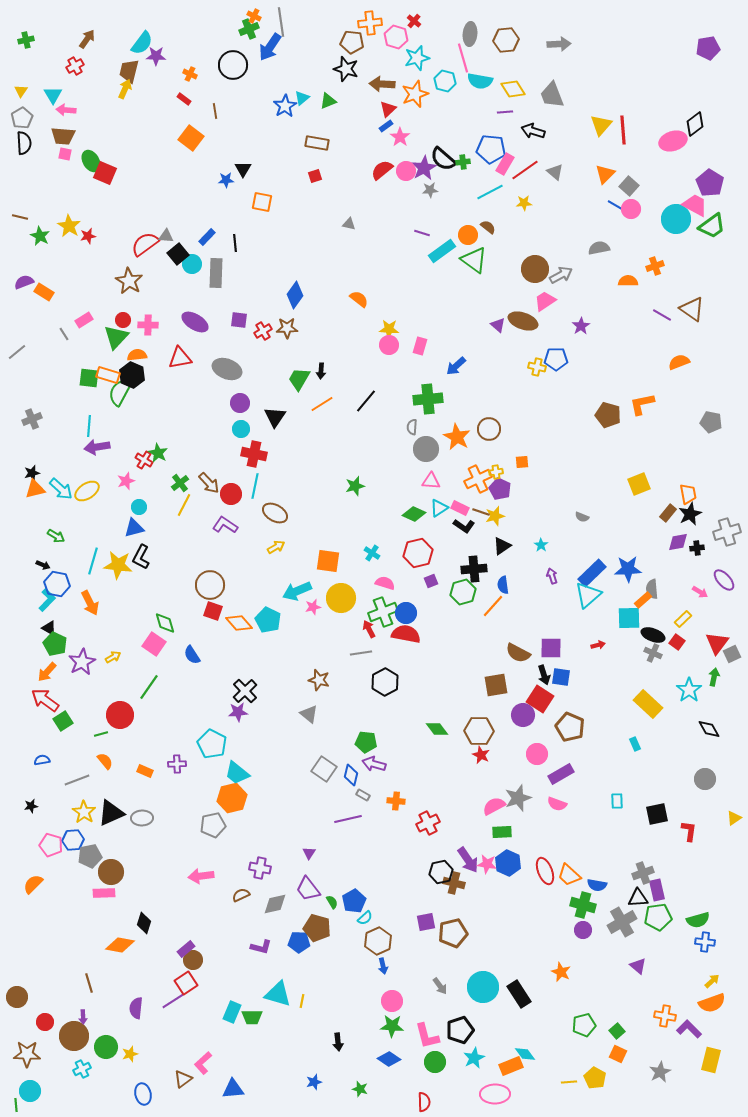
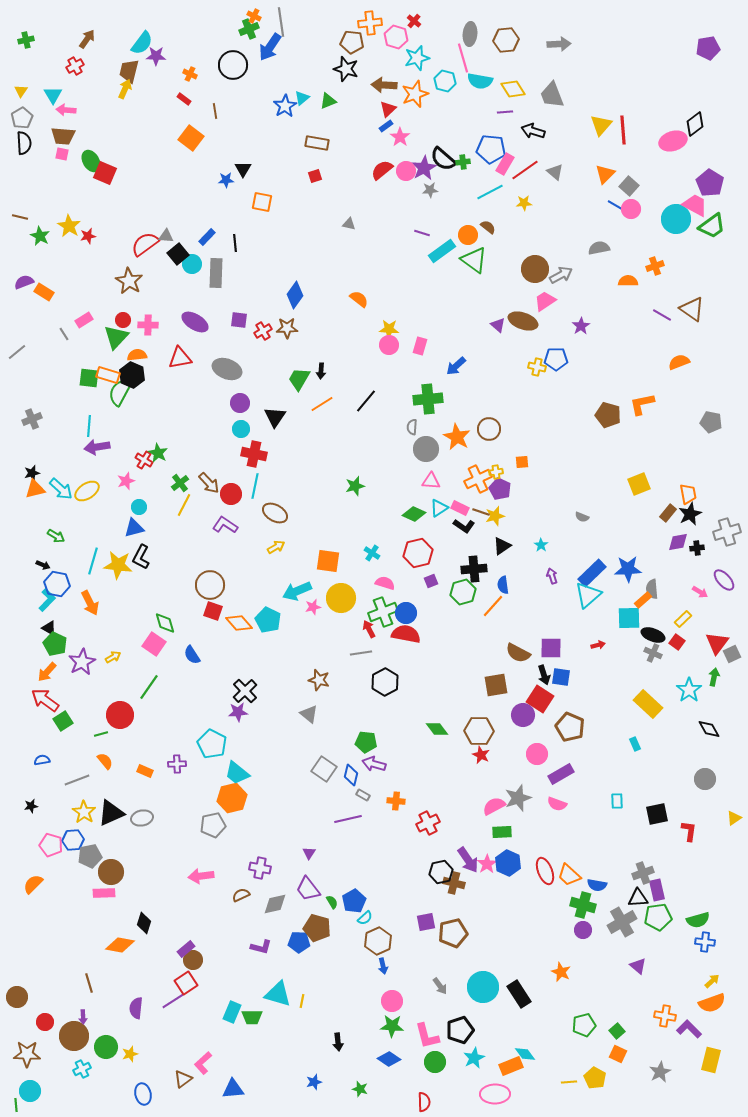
brown arrow at (382, 84): moved 2 px right, 1 px down
pink square at (65, 154): moved 3 px left
gray ellipse at (142, 818): rotated 10 degrees counterclockwise
pink star at (487, 864): rotated 30 degrees clockwise
